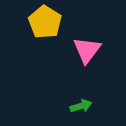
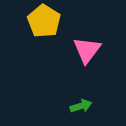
yellow pentagon: moved 1 px left, 1 px up
